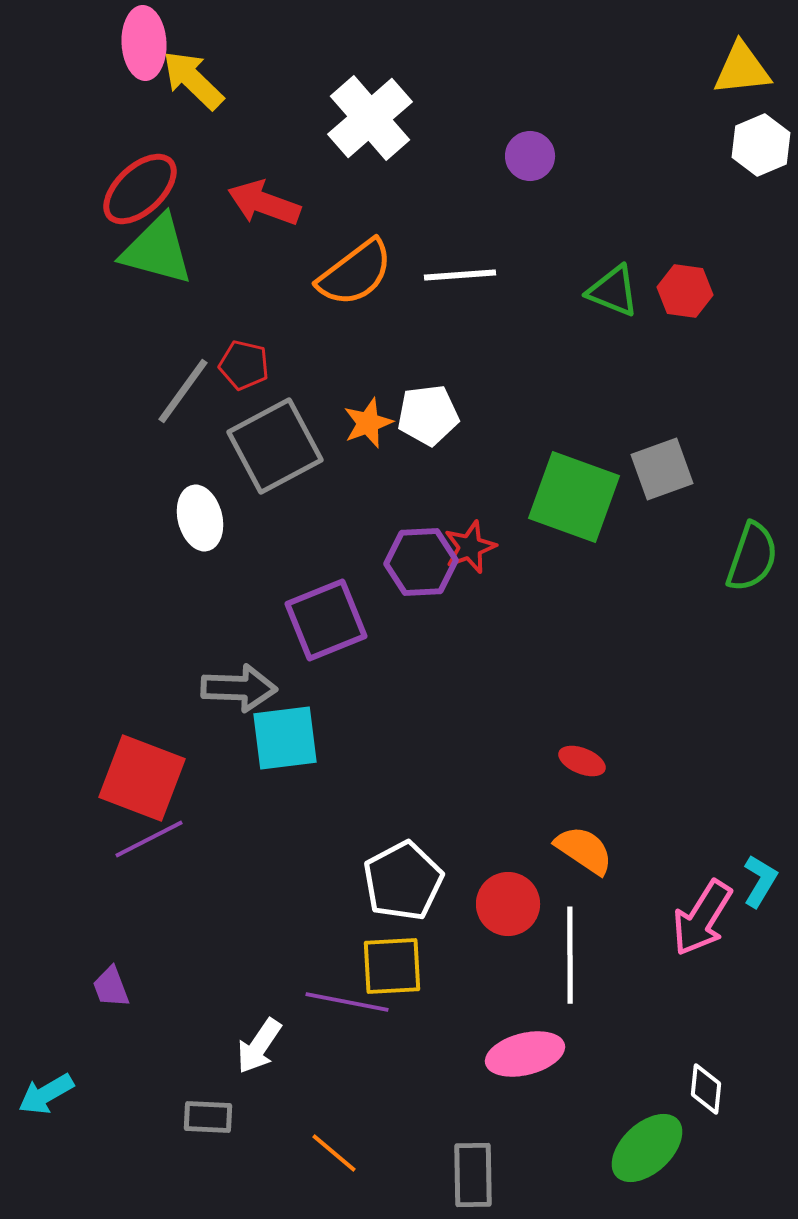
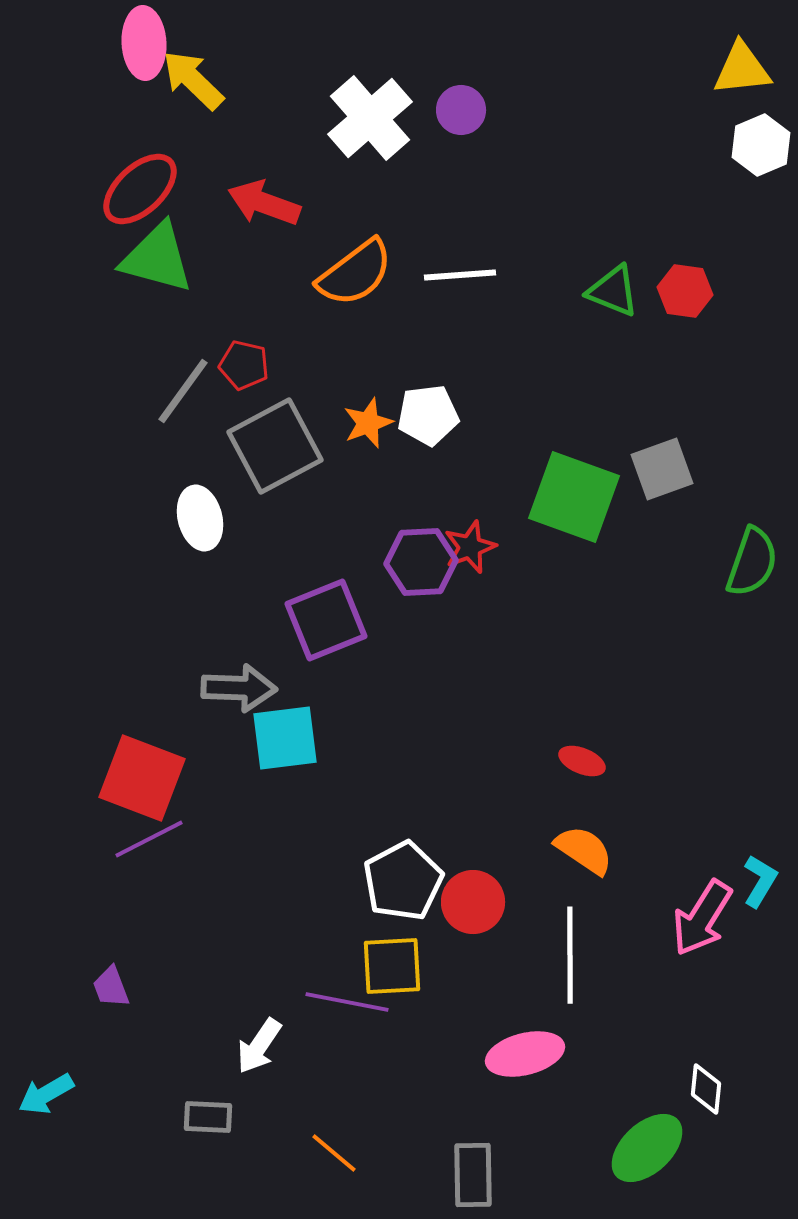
purple circle at (530, 156): moved 69 px left, 46 px up
green triangle at (157, 250): moved 8 px down
green semicircle at (752, 557): moved 5 px down
red circle at (508, 904): moved 35 px left, 2 px up
